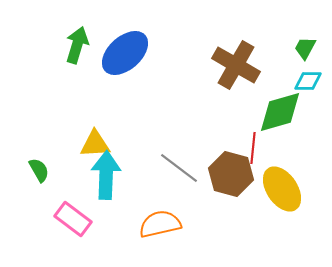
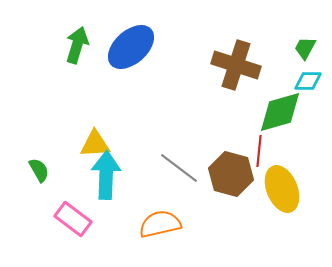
blue ellipse: moved 6 px right, 6 px up
brown cross: rotated 12 degrees counterclockwise
red line: moved 6 px right, 3 px down
yellow ellipse: rotated 12 degrees clockwise
